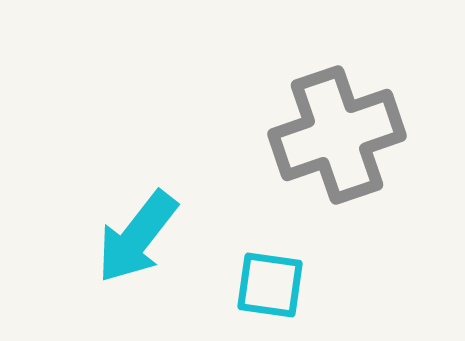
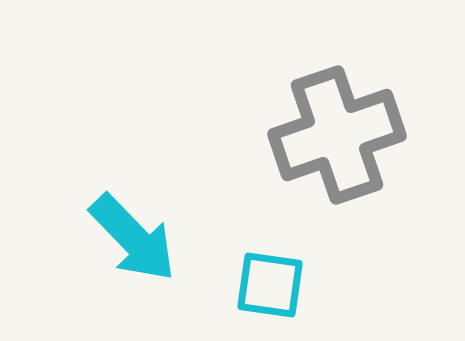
cyan arrow: moved 4 px left, 1 px down; rotated 82 degrees counterclockwise
